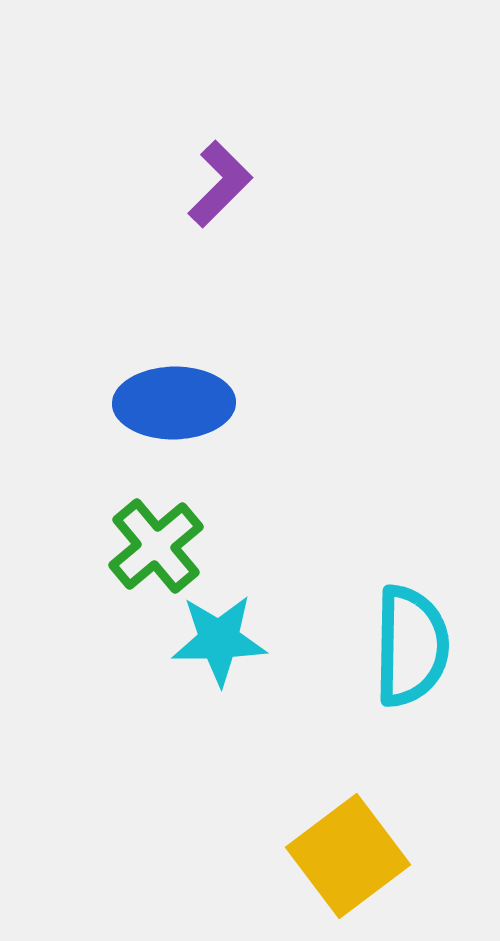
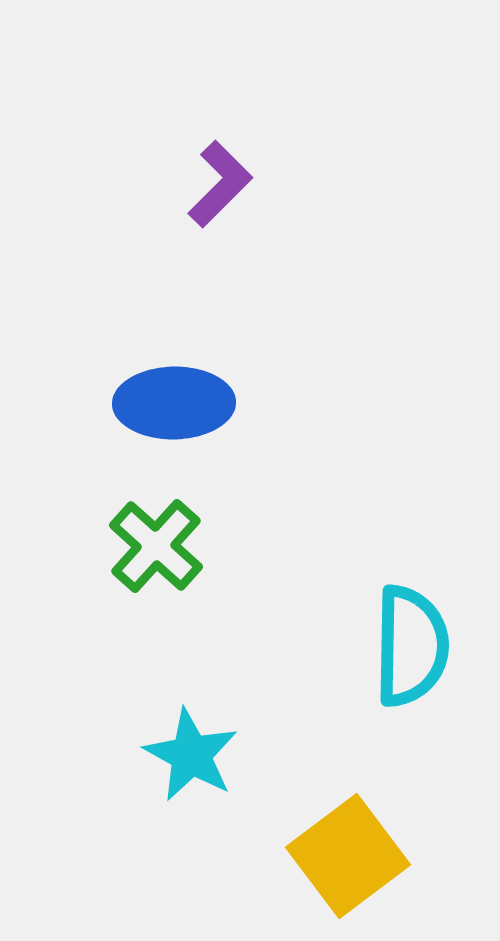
green cross: rotated 8 degrees counterclockwise
cyan star: moved 28 px left, 115 px down; rotated 30 degrees clockwise
